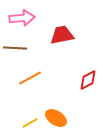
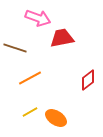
pink arrow: moved 16 px right; rotated 25 degrees clockwise
red trapezoid: moved 3 px down
brown line: rotated 15 degrees clockwise
red diamond: rotated 10 degrees counterclockwise
yellow line: moved 11 px up
